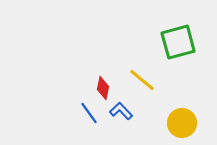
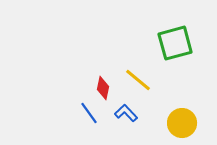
green square: moved 3 px left, 1 px down
yellow line: moved 4 px left
blue L-shape: moved 5 px right, 2 px down
